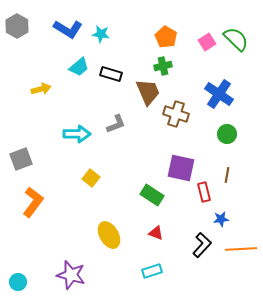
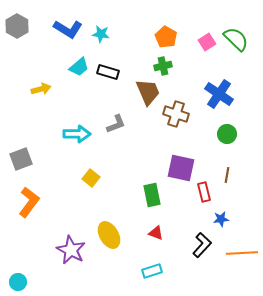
black rectangle: moved 3 px left, 2 px up
green rectangle: rotated 45 degrees clockwise
orange L-shape: moved 4 px left
orange line: moved 1 px right, 4 px down
purple star: moved 25 px up; rotated 12 degrees clockwise
